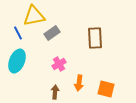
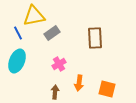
orange square: moved 1 px right
